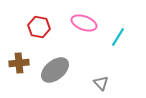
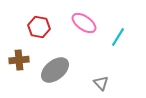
pink ellipse: rotated 15 degrees clockwise
brown cross: moved 3 px up
